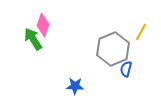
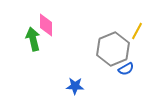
pink diamond: moved 3 px right; rotated 20 degrees counterclockwise
yellow line: moved 4 px left, 1 px up
green arrow: rotated 20 degrees clockwise
blue semicircle: rotated 133 degrees counterclockwise
